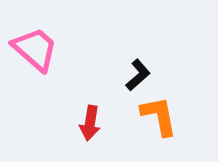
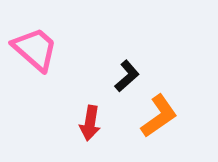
black L-shape: moved 11 px left, 1 px down
orange L-shape: rotated 66 degrees clockwise
